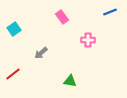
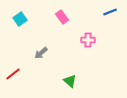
cyan square: moved 6 px right, 10 px up
green triangle: rotated 32 degrees clockwise
